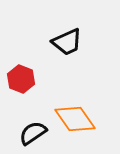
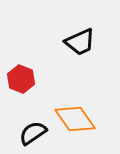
black trapezoid: moved 13 px right
